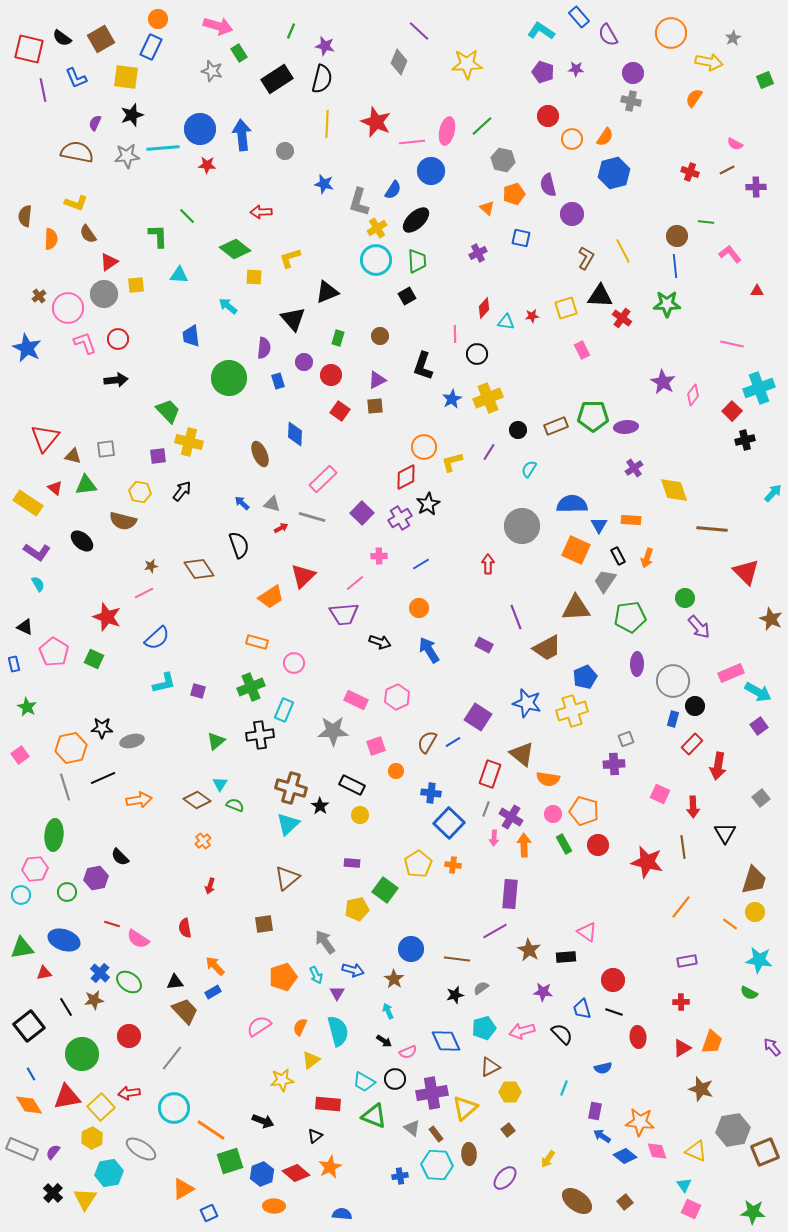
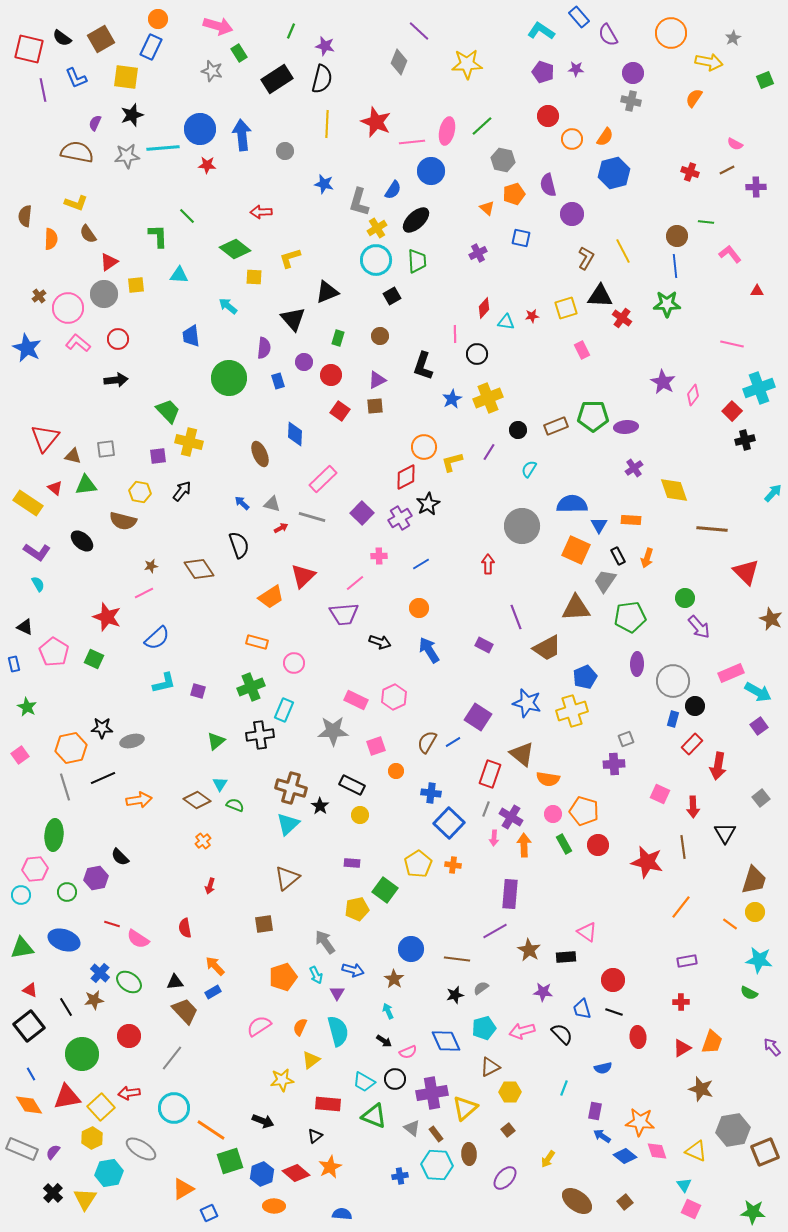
black square at (407, 296): moved 15 px left
pink L-shape at (85, 343): moved 7 px left; rotated 30 degrees counterclockwise
pink hexagon at (397, 697): moved 3 px left
red triangle at (44, 973): moved 14 px left, 17 px down; rotated 35 degrees clockwise
